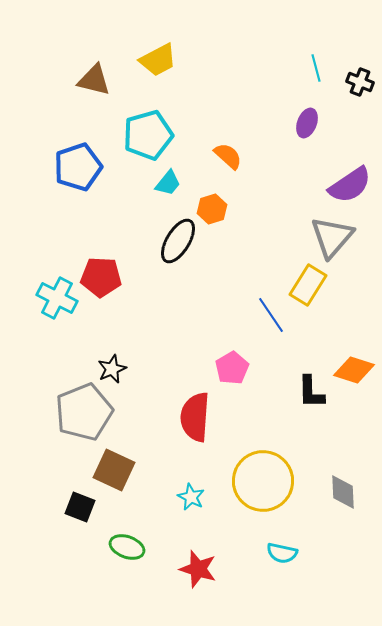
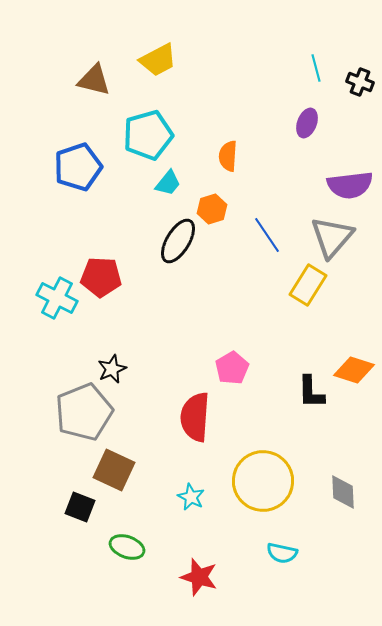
orange semicircle: rotated 128 degrees counterclockwise
purple semicircle: rotated 27 degrees clockwise
blue line: moved 4 px left, 80 px up
red star: moved 1 px right, 8 px down
